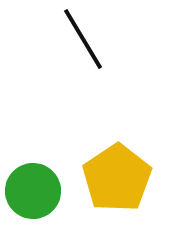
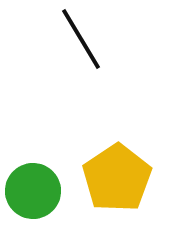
black line: moved 2 px left
